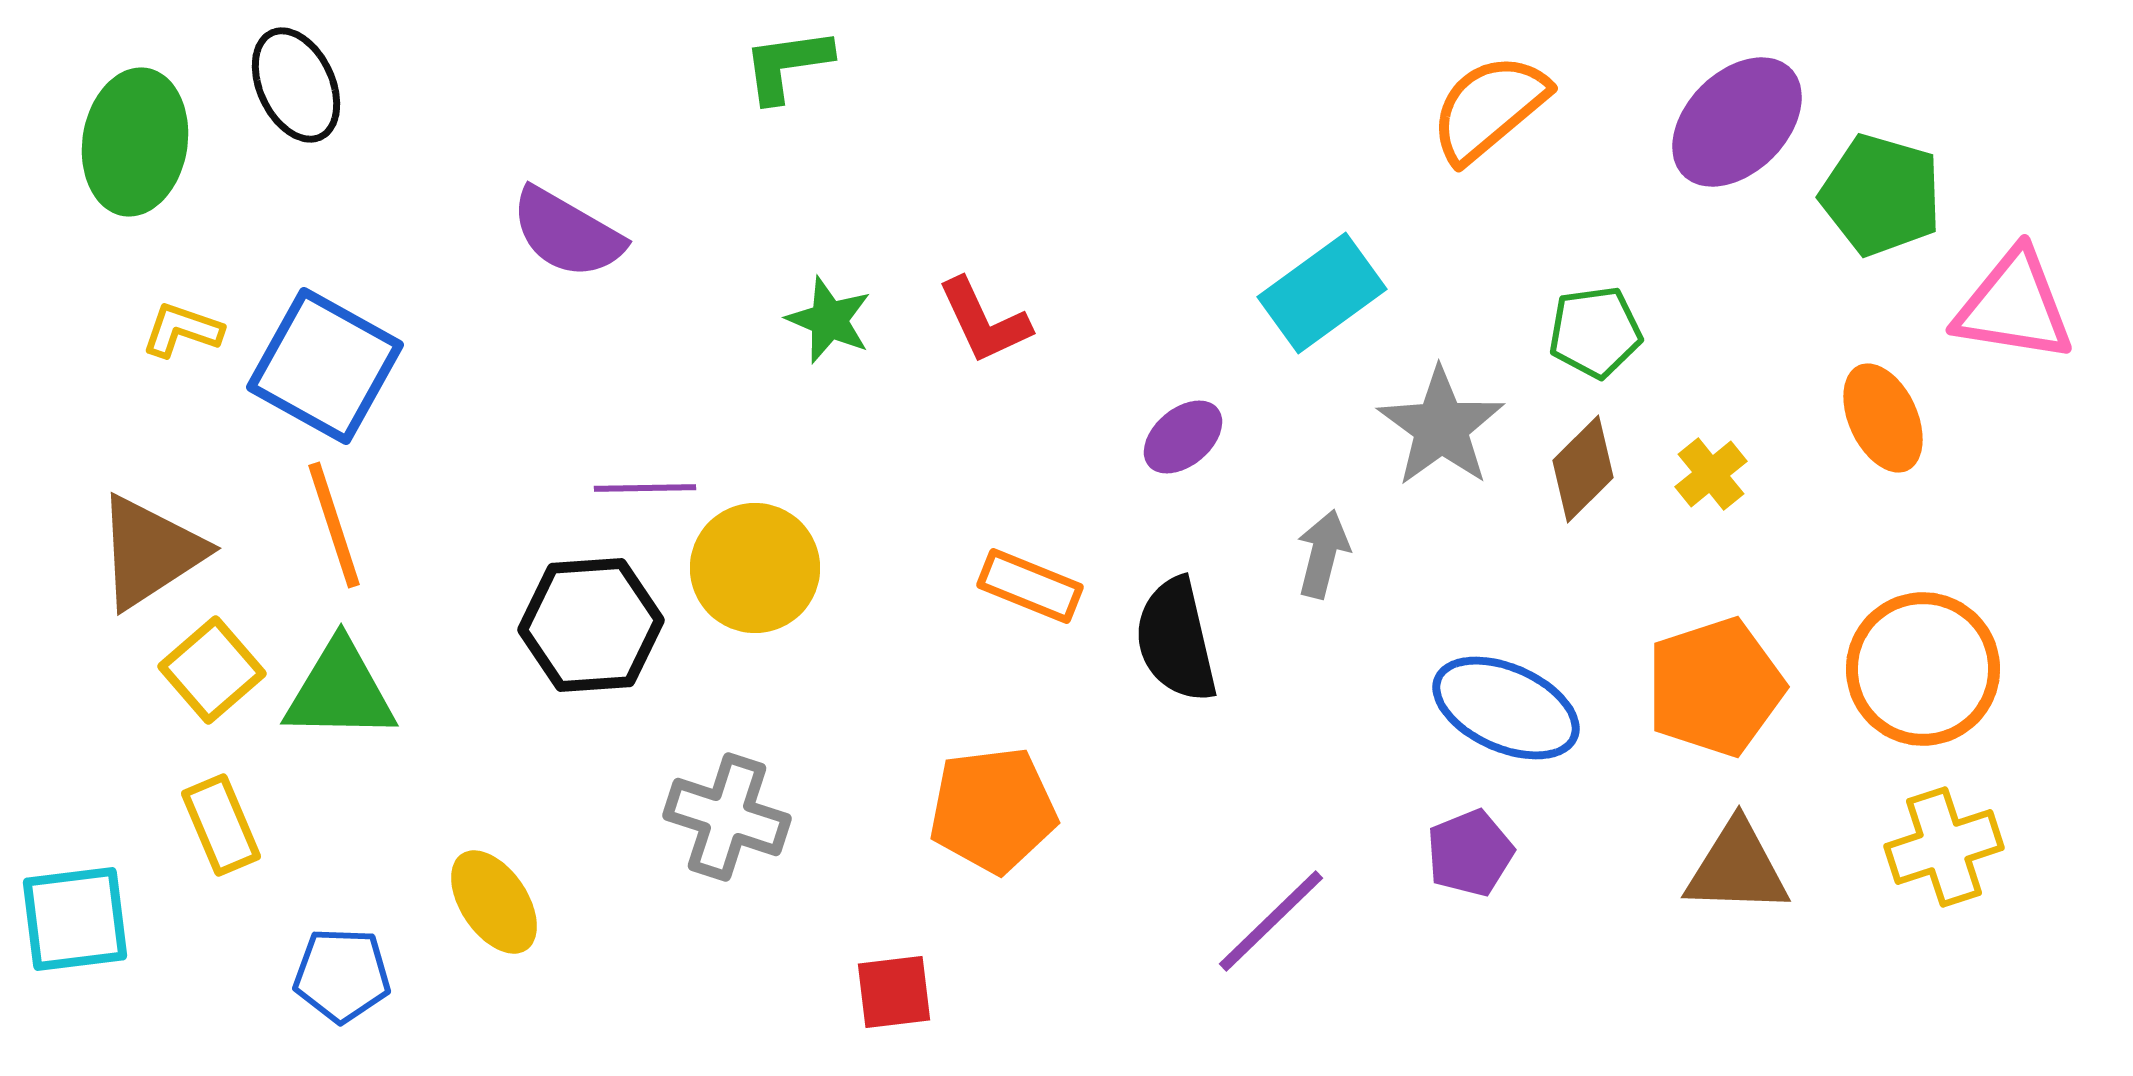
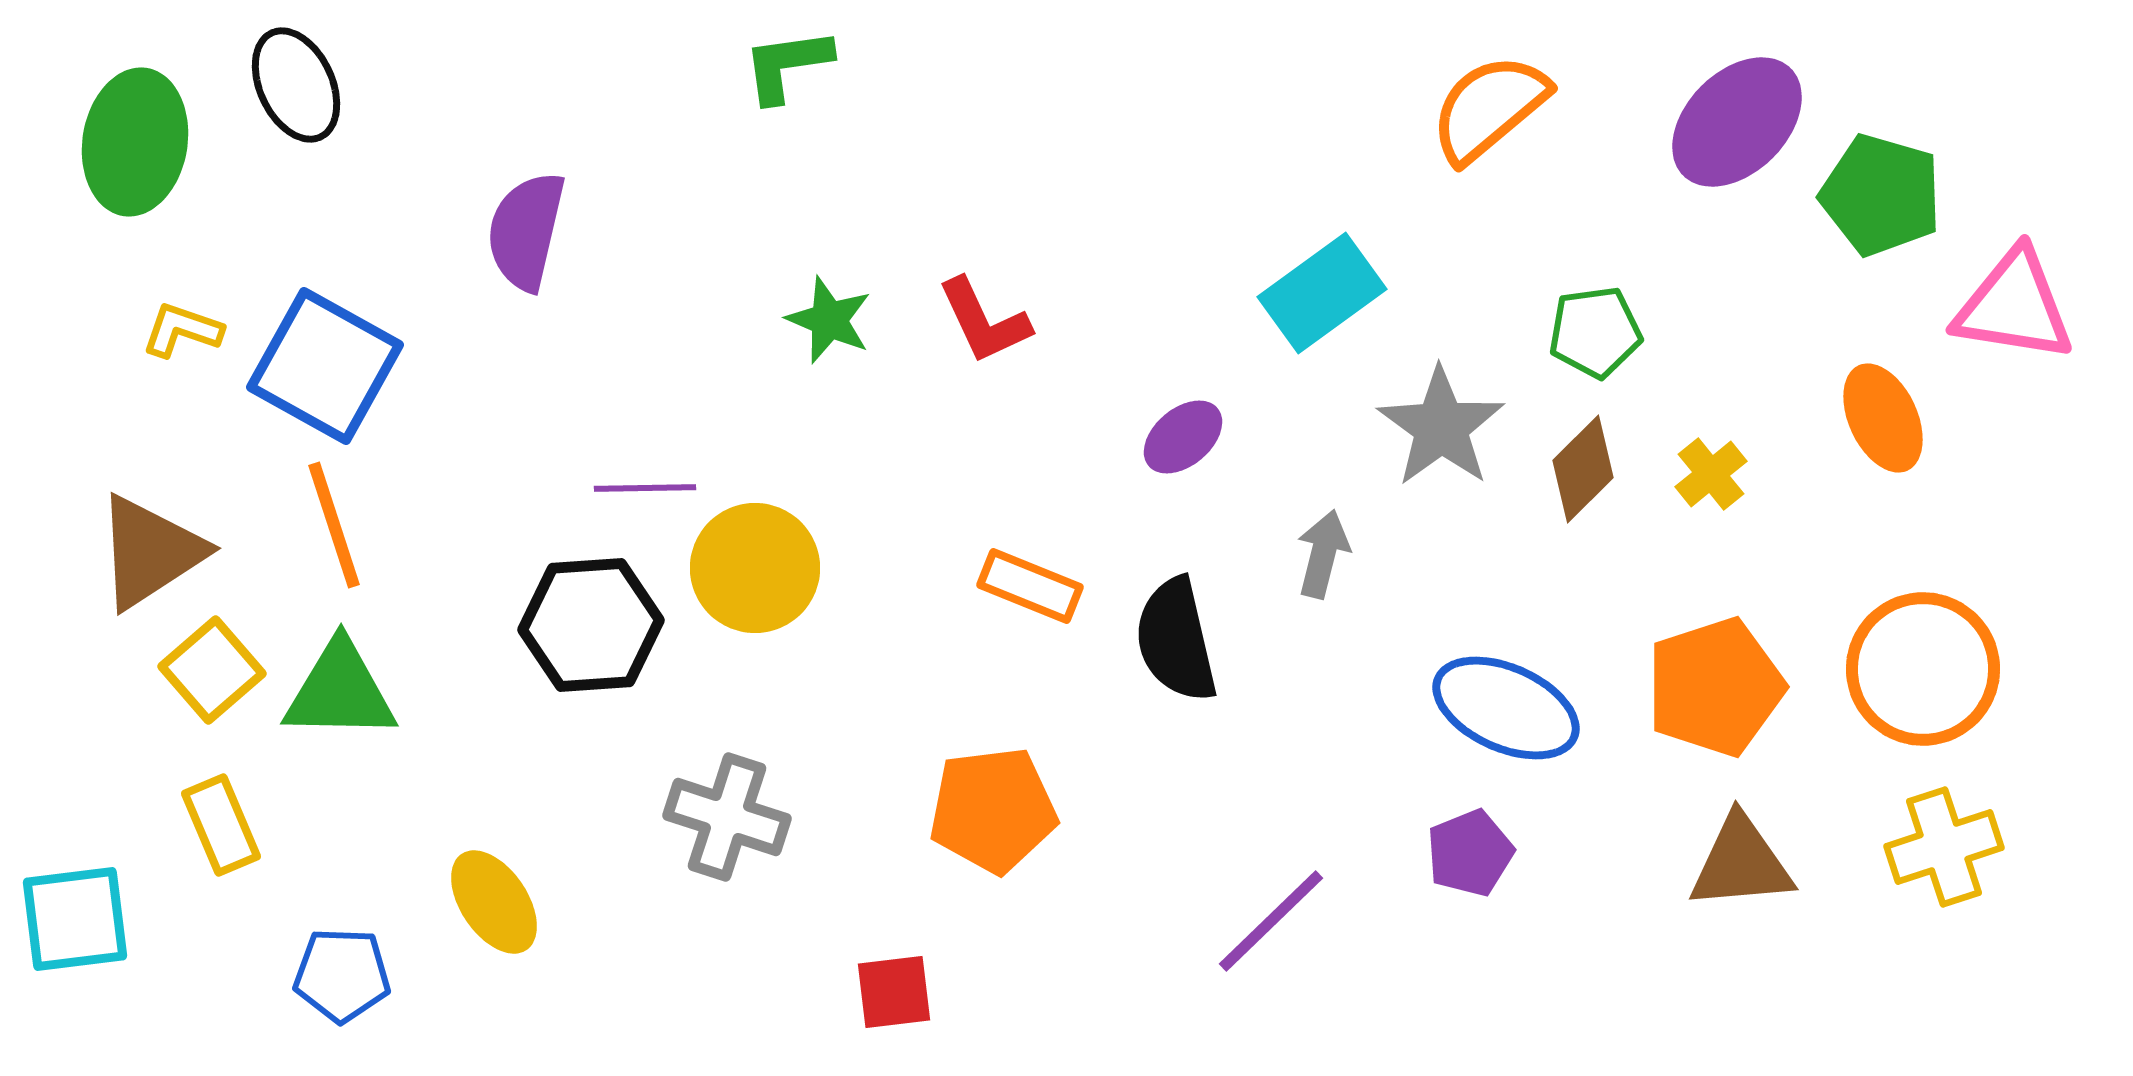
purple semicircle at (567, 233): moved 41 px left, 2 px up; rotated 73 degrees clockwise
brown triangle at (1737, 868): moved 4 px right, 5 px up; rotated 7 degrees counterclockwise
